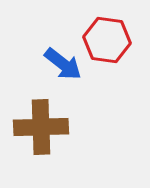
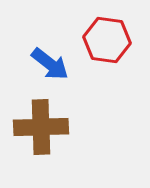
blue arrow: moved 13 px left
